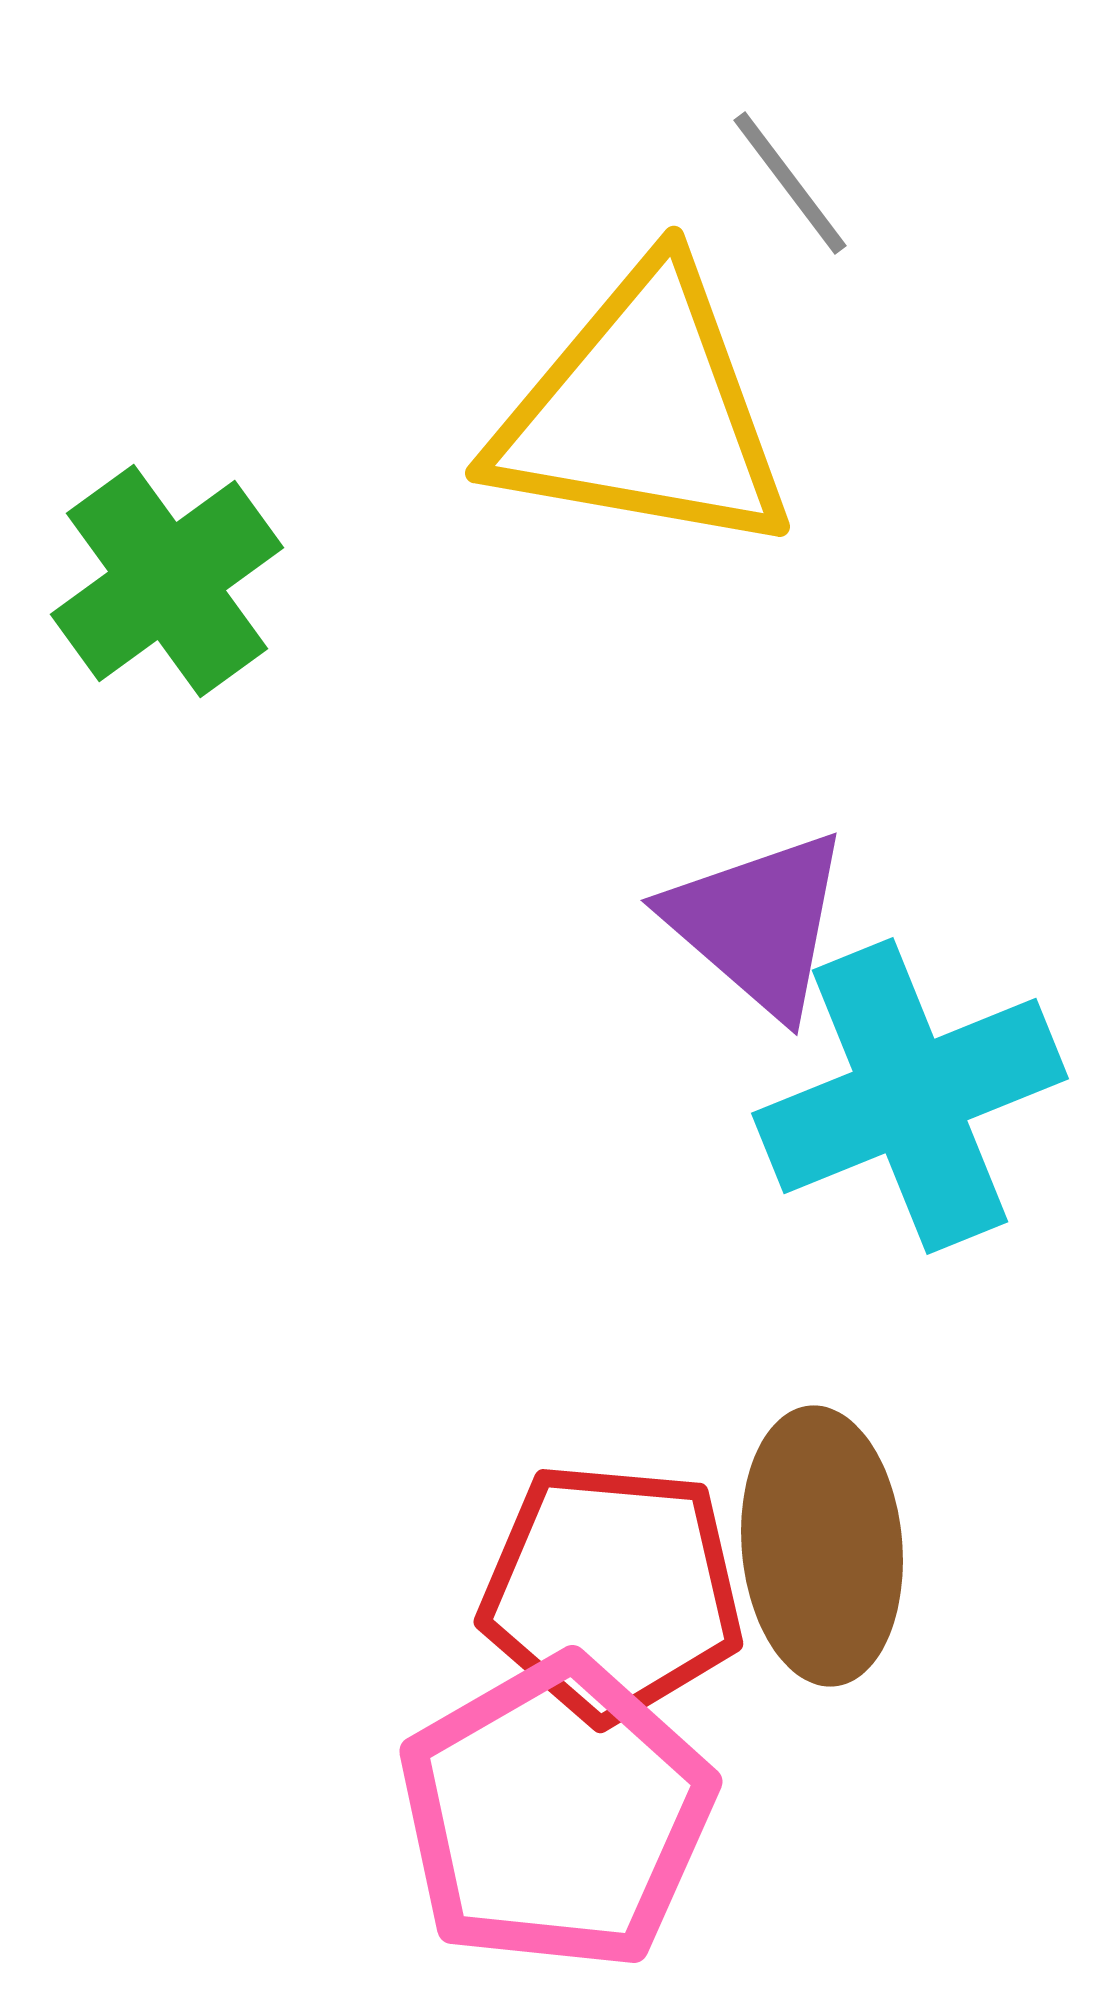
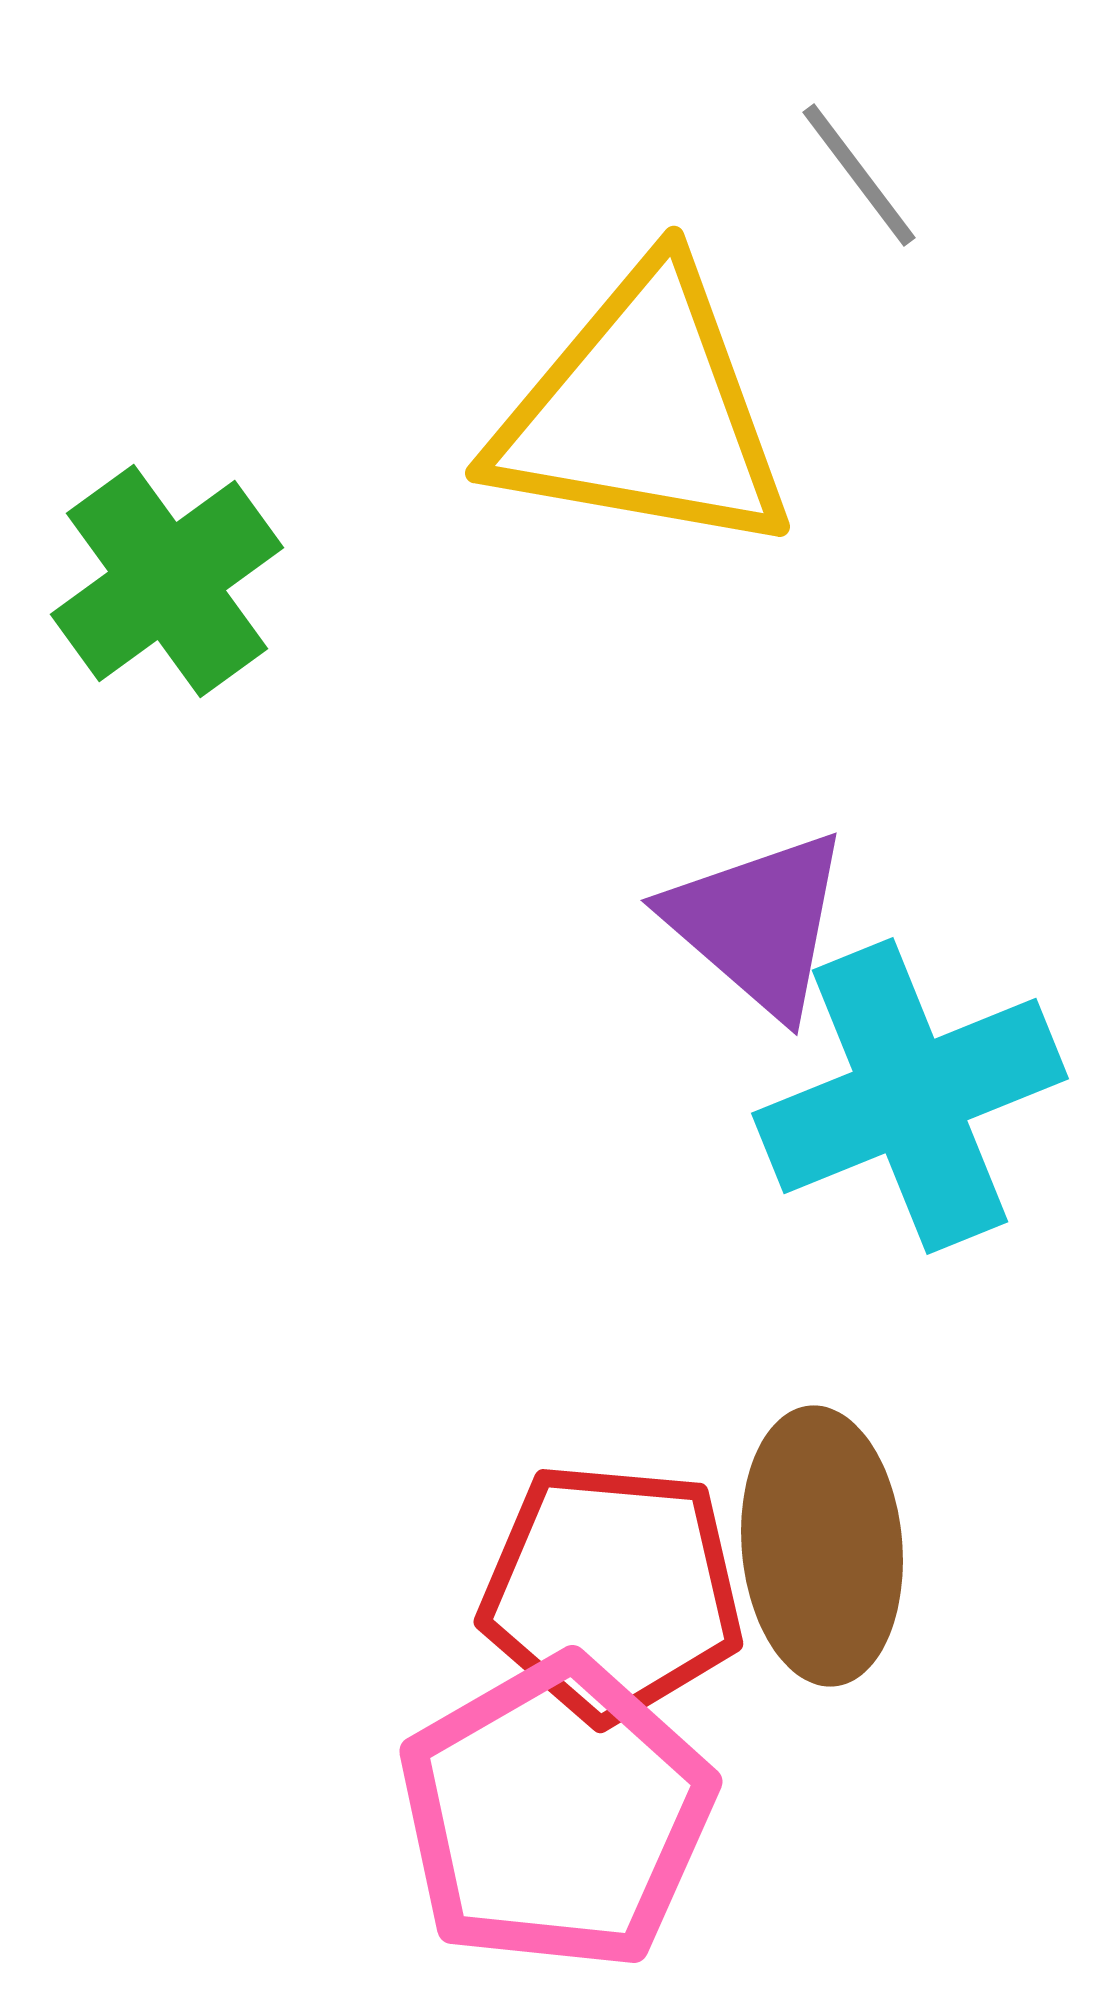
gray line: moved 69 px right, 8 px up
